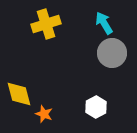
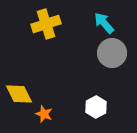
cyan arrow: rotated 10 degrees counterclockwise
yellow diamond: rotated 12 degrees counterclockwise
